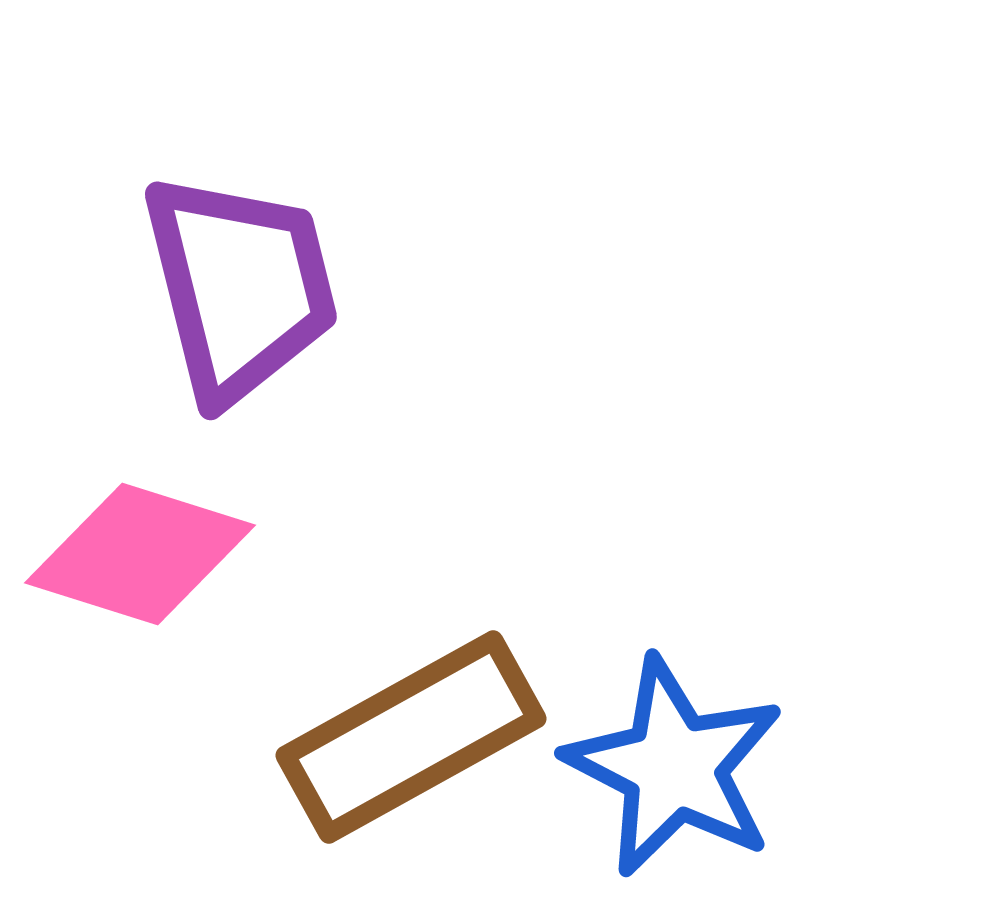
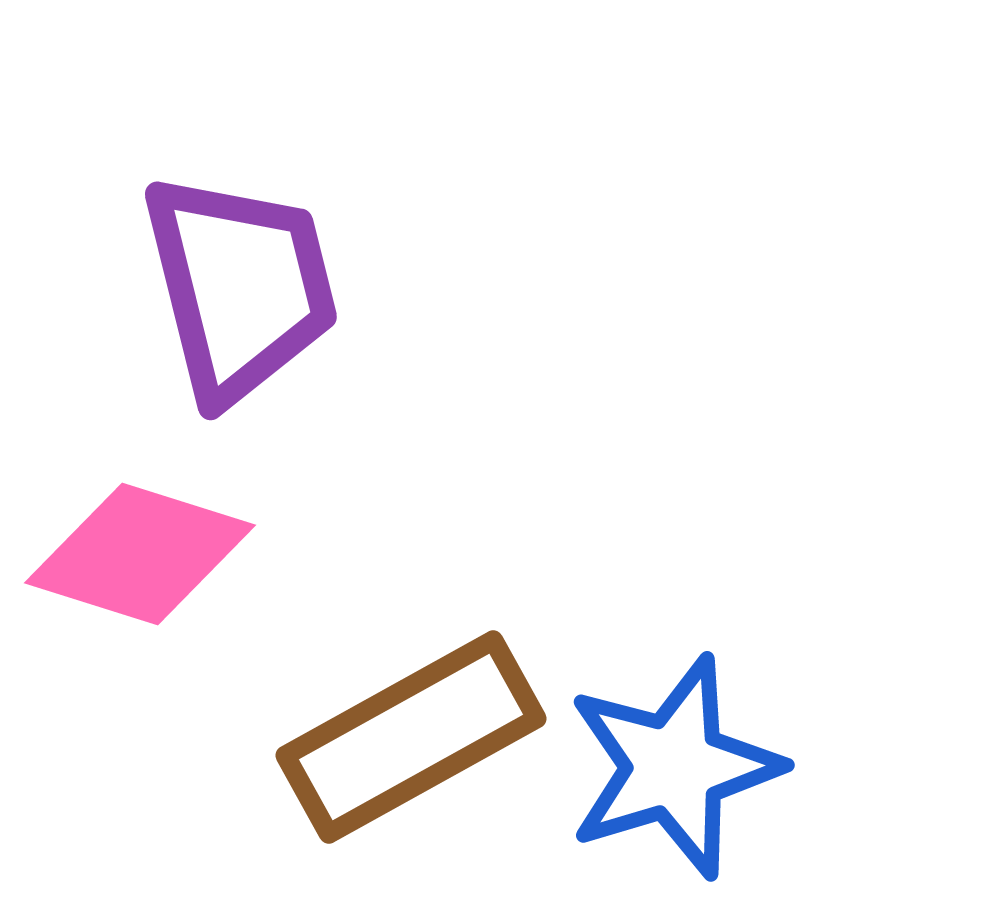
blue star: rotated 28 degrees clockwise
